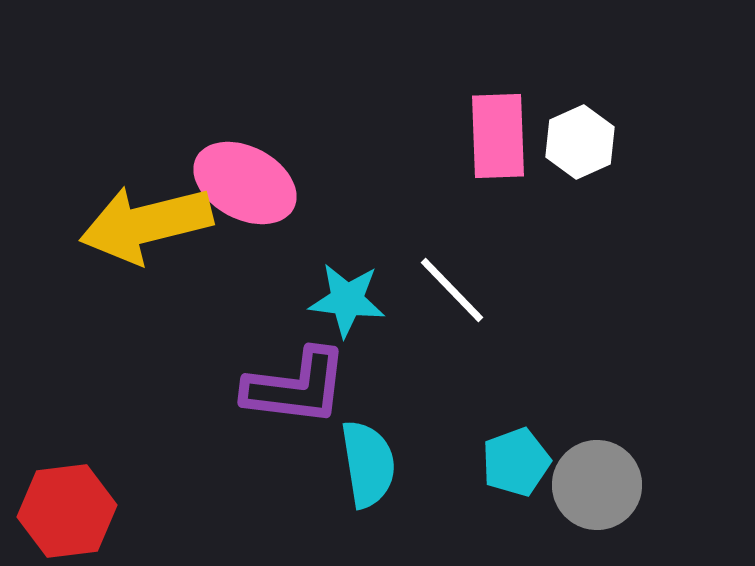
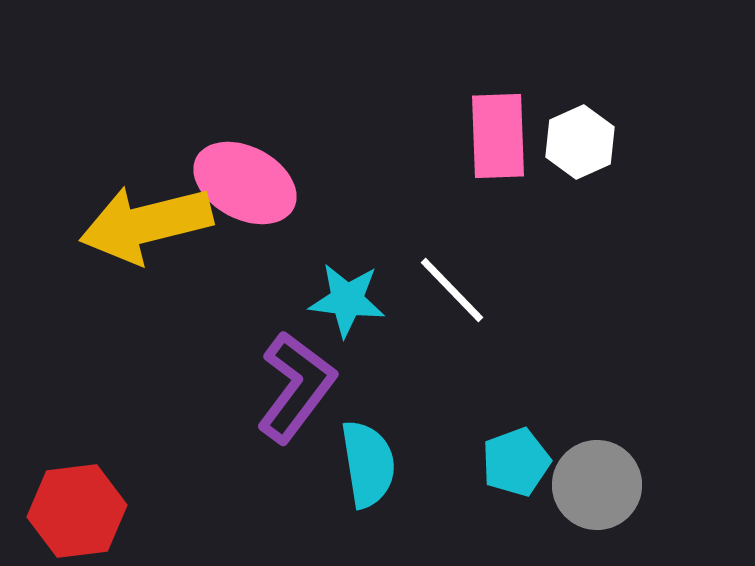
purple L-shape: rotated 60 degrees counterclockwise
red hexagon: moved 10 px right
